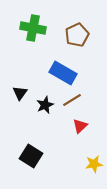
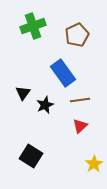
green cross: moved 2 px up; rotated 30 degrees counterclockwise
blue rectangle: rotated 24 degrees clockwise
black triangle: moved 3 px right
brown line: moved 8 px right; rotated 24 degrees clockwise
yellow star: rotated 24 degrees counterclockwise
